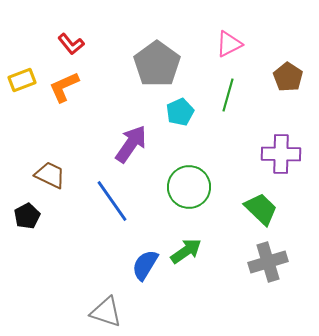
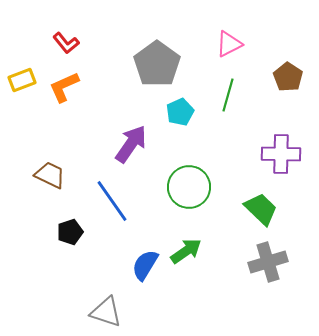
red L-shape: moved 5 px left, 1 px up
black pentagon: moved 43 px right, 16 px down; rotated 10 degrees clockwise
